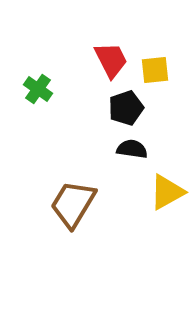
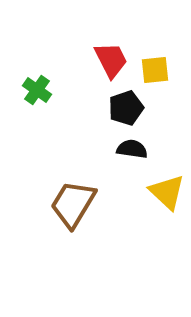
green cross: moved 1 px left, 1 px down
yellow triangle: rotated 48 degrees counterclockwise
